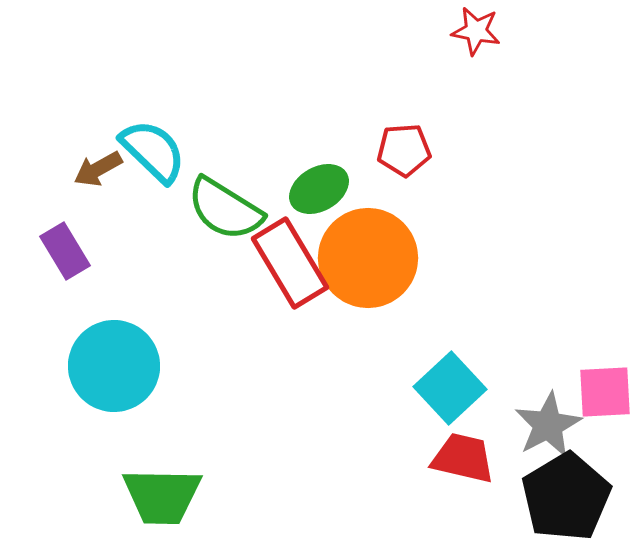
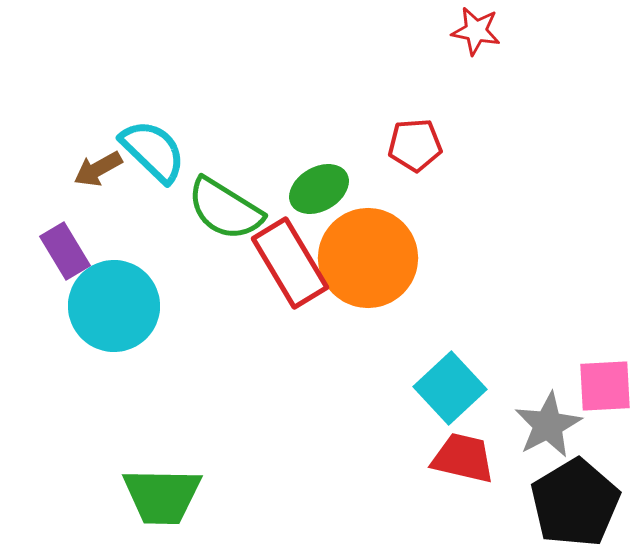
red pentagon: moved 11 px right, 5 px up
cyan circle: moved 60 px up
pink square: moved 6 px up
black pentagon: moved 9 px right, 6 px down
